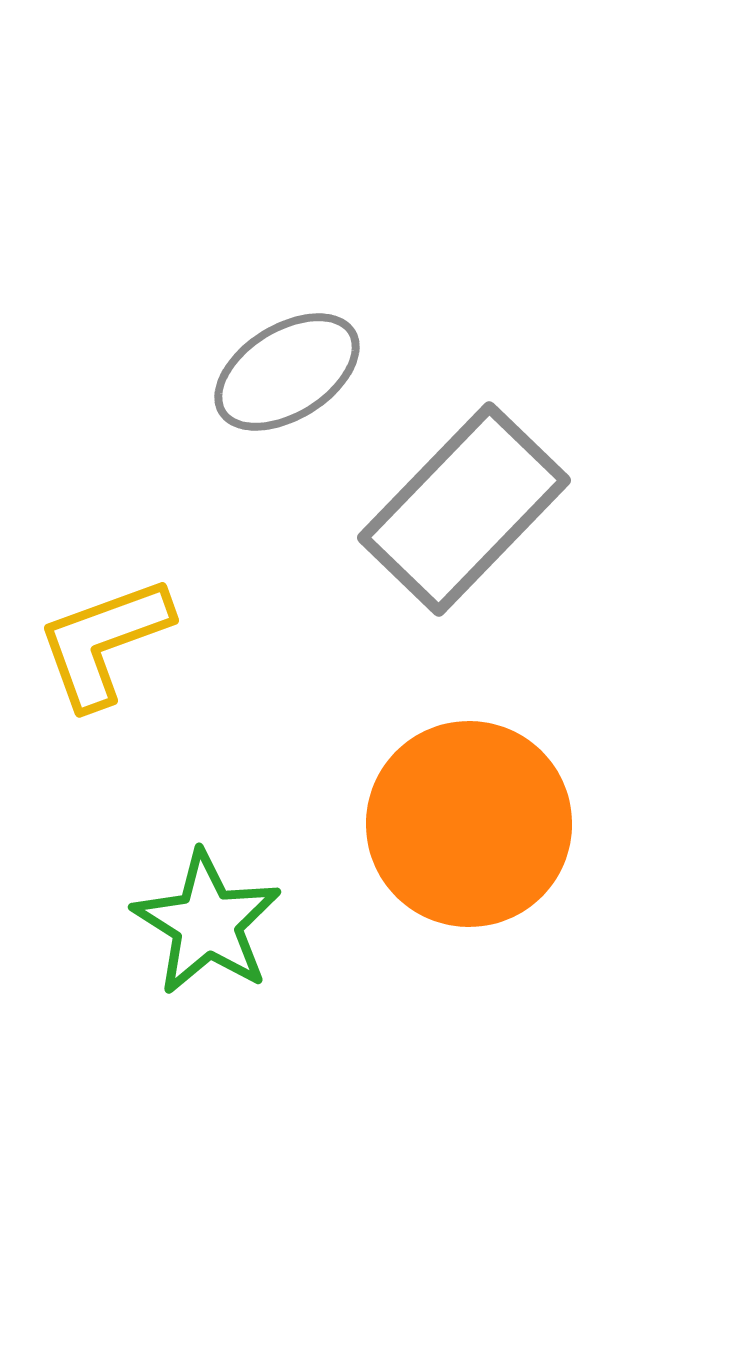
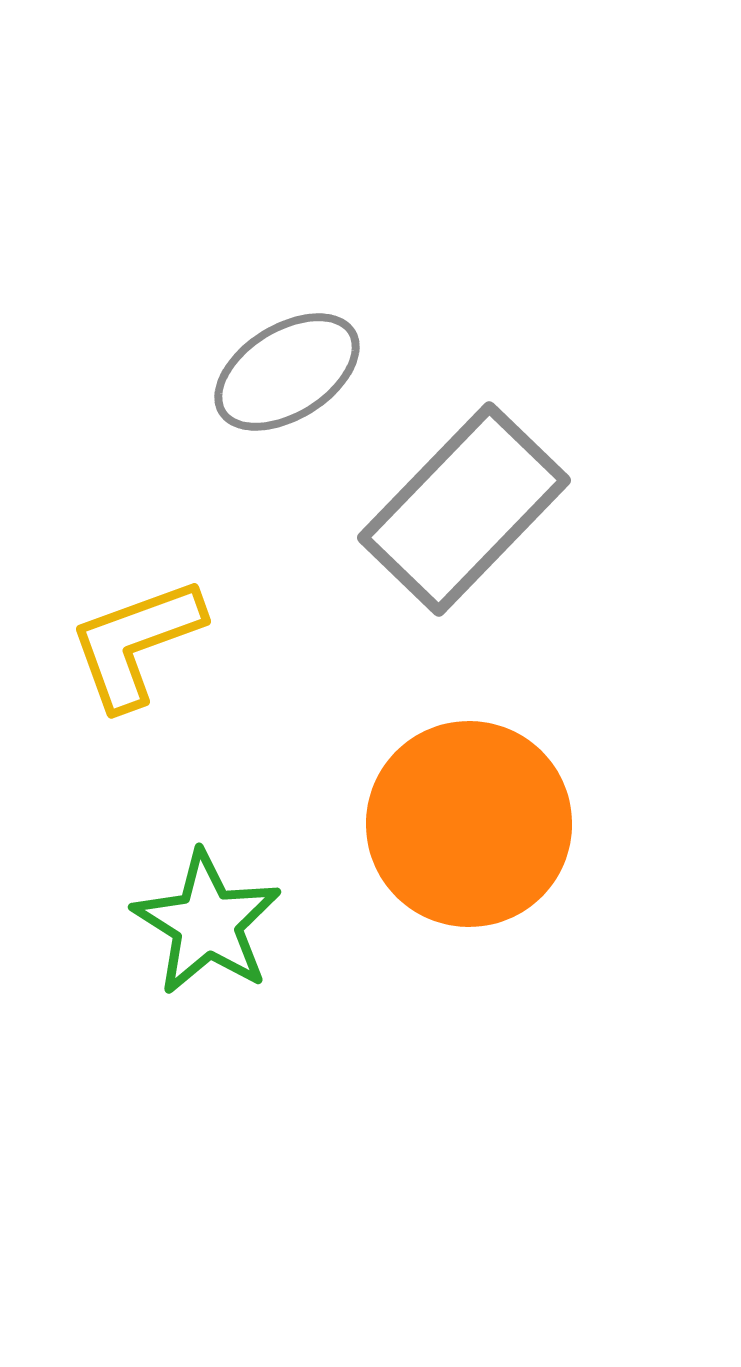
yellow L-shape: moved 32 px right, 1 px down
